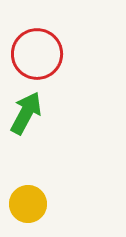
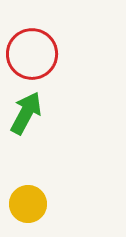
red circle: moved 5 px left
